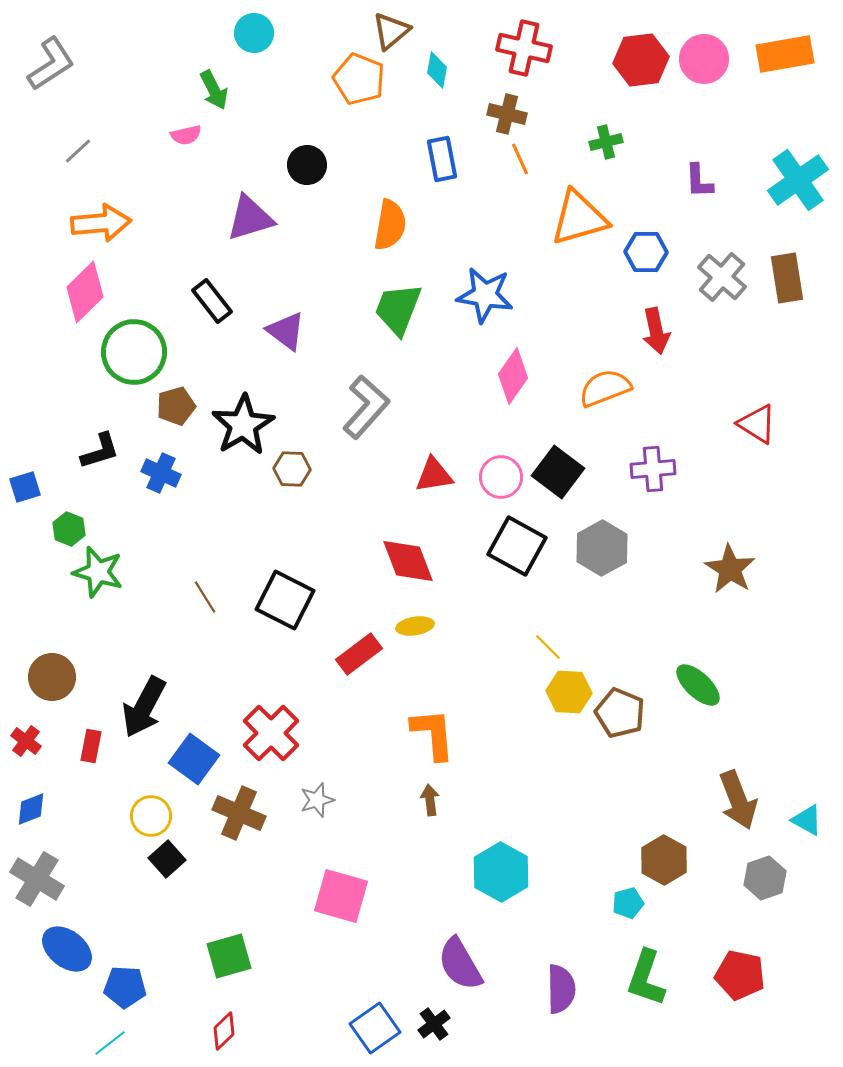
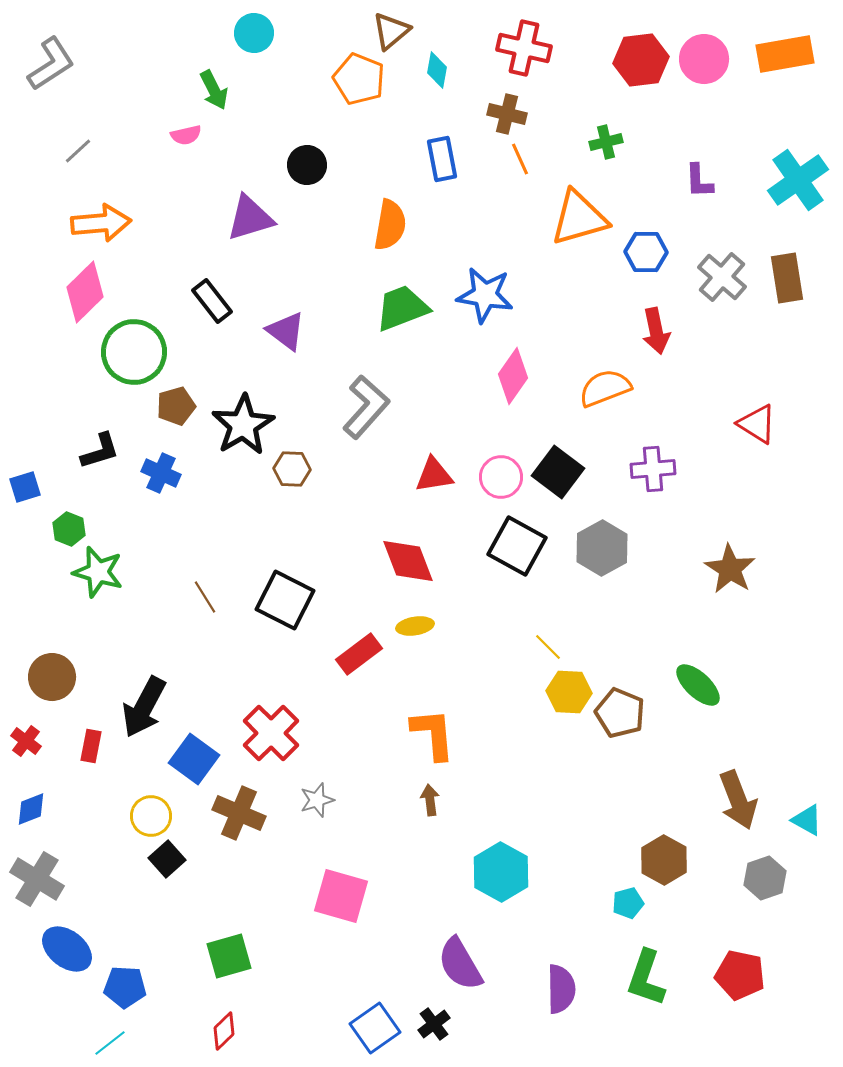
green trapezoid at (398, 309): moved 4 px right, 1 px up; rotated 48 degrees clockwise
